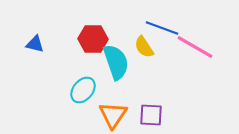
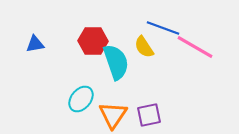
blue line: moved 1 px right
red hexagon: moved 2 px down
blue triangle: rotated 24 degrees counterclockwise
cyan ellipse: moved 2 px left, 9 px down
purple square: moved 2 px left; rotated 15 degrees counterclockwise
